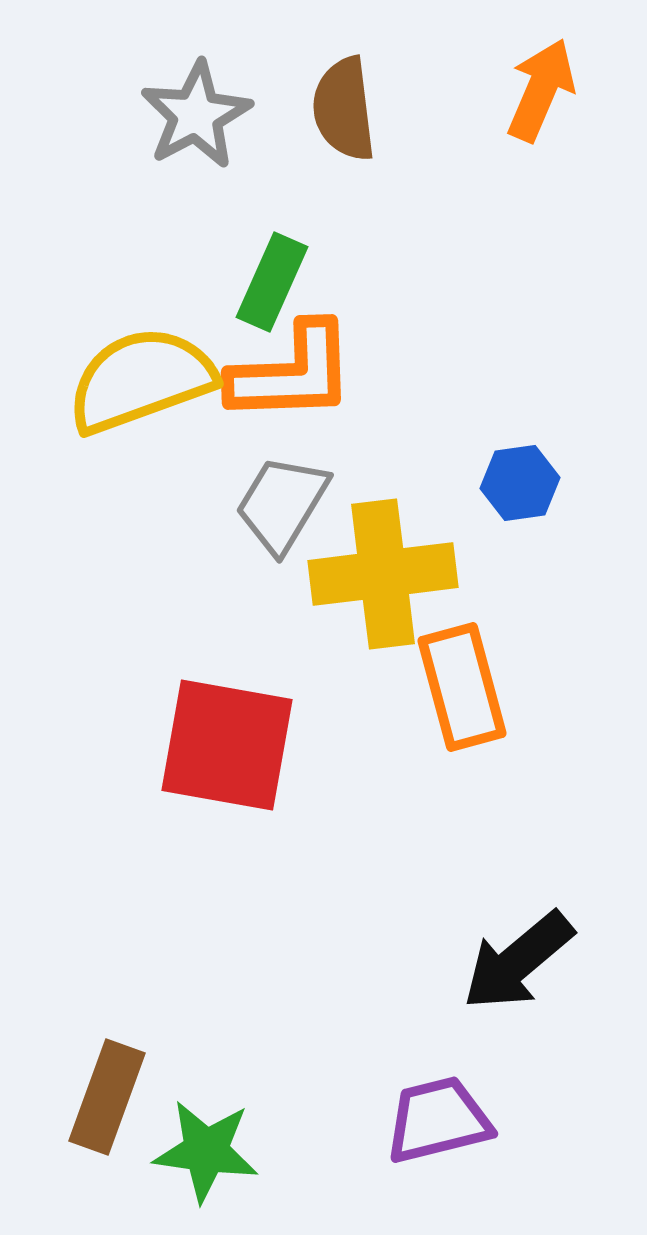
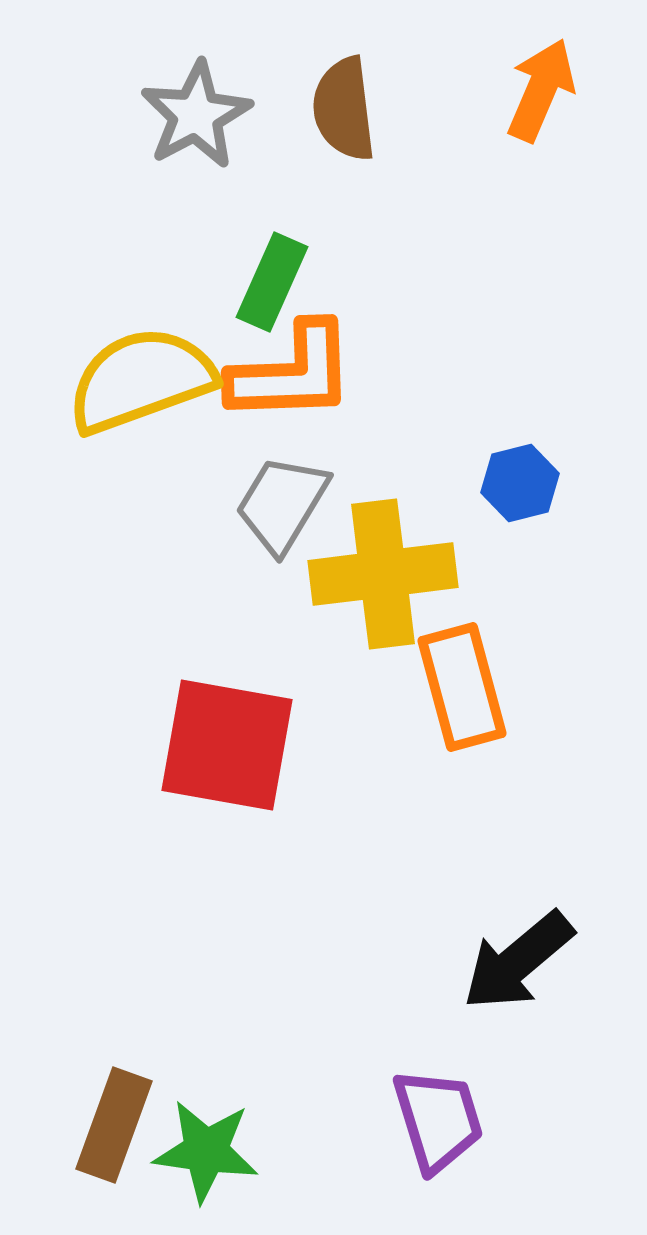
blue hexagon: rotated 6 degrees counterclockwise
brown rectangle: moved 7 px right, 28 px down
purple trapezoid: rotated 87 degrees clockwise
